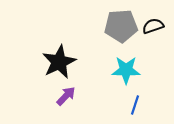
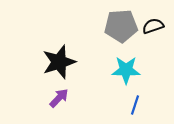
black star: rotated 8 degrees clockwise
purple arrow: moved 7 px left, 2 px down
